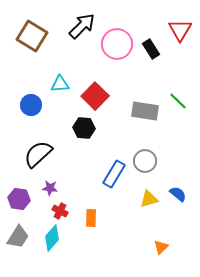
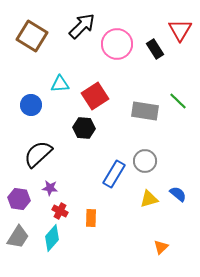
black rectangle: moved 4 px right
red square: rotated 12 degrees clockwise
